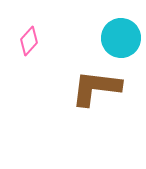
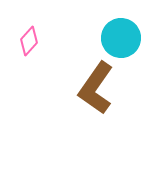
brown L-shape: rotated 62 degrees counterclockwise
